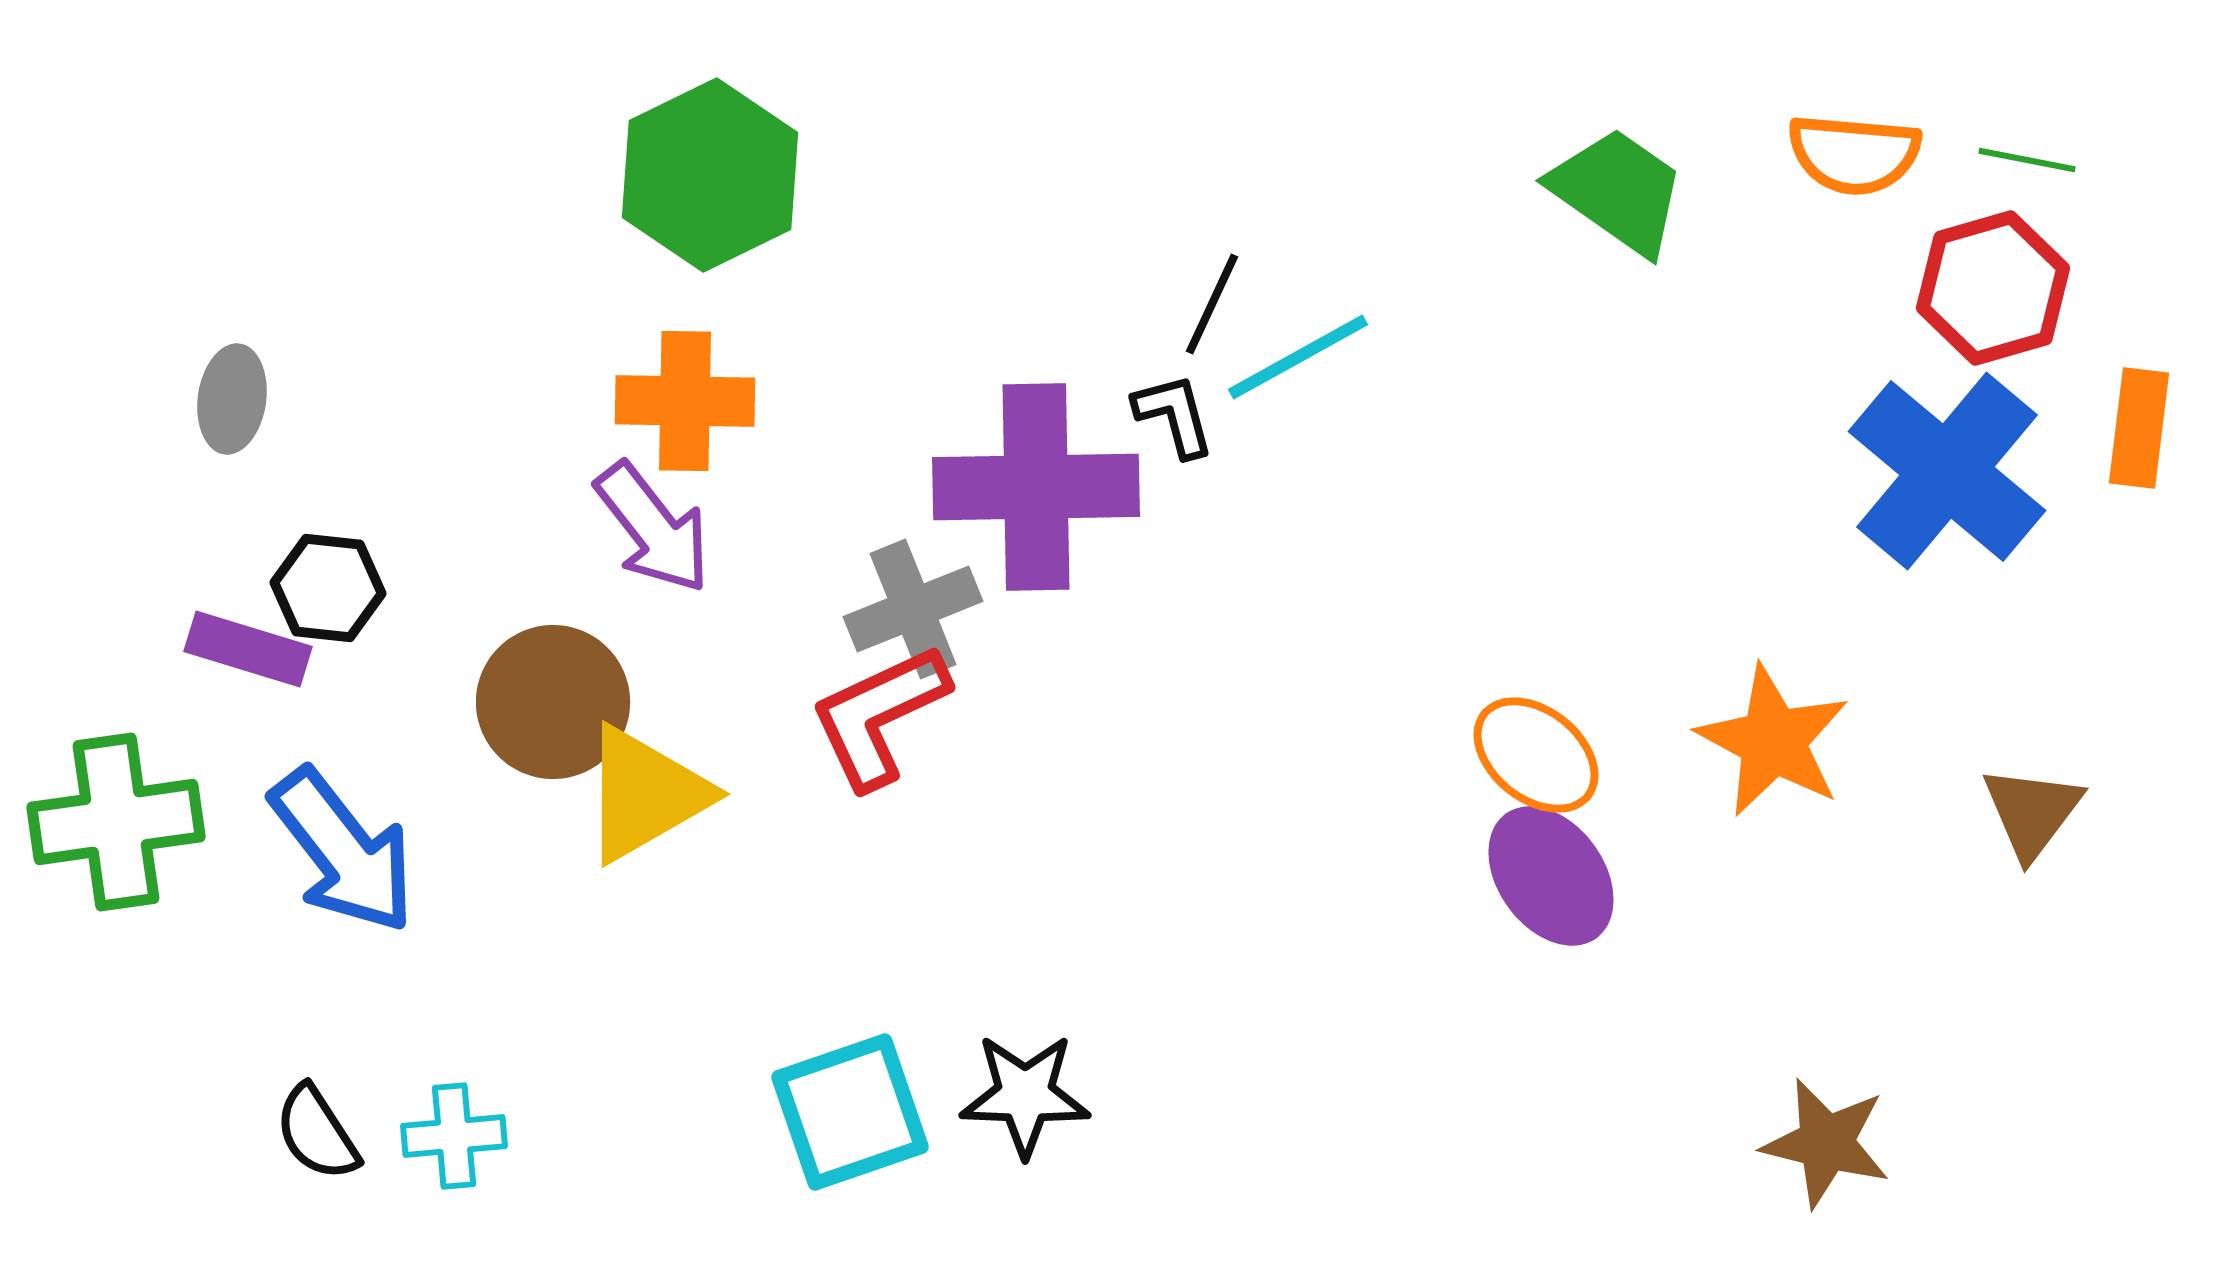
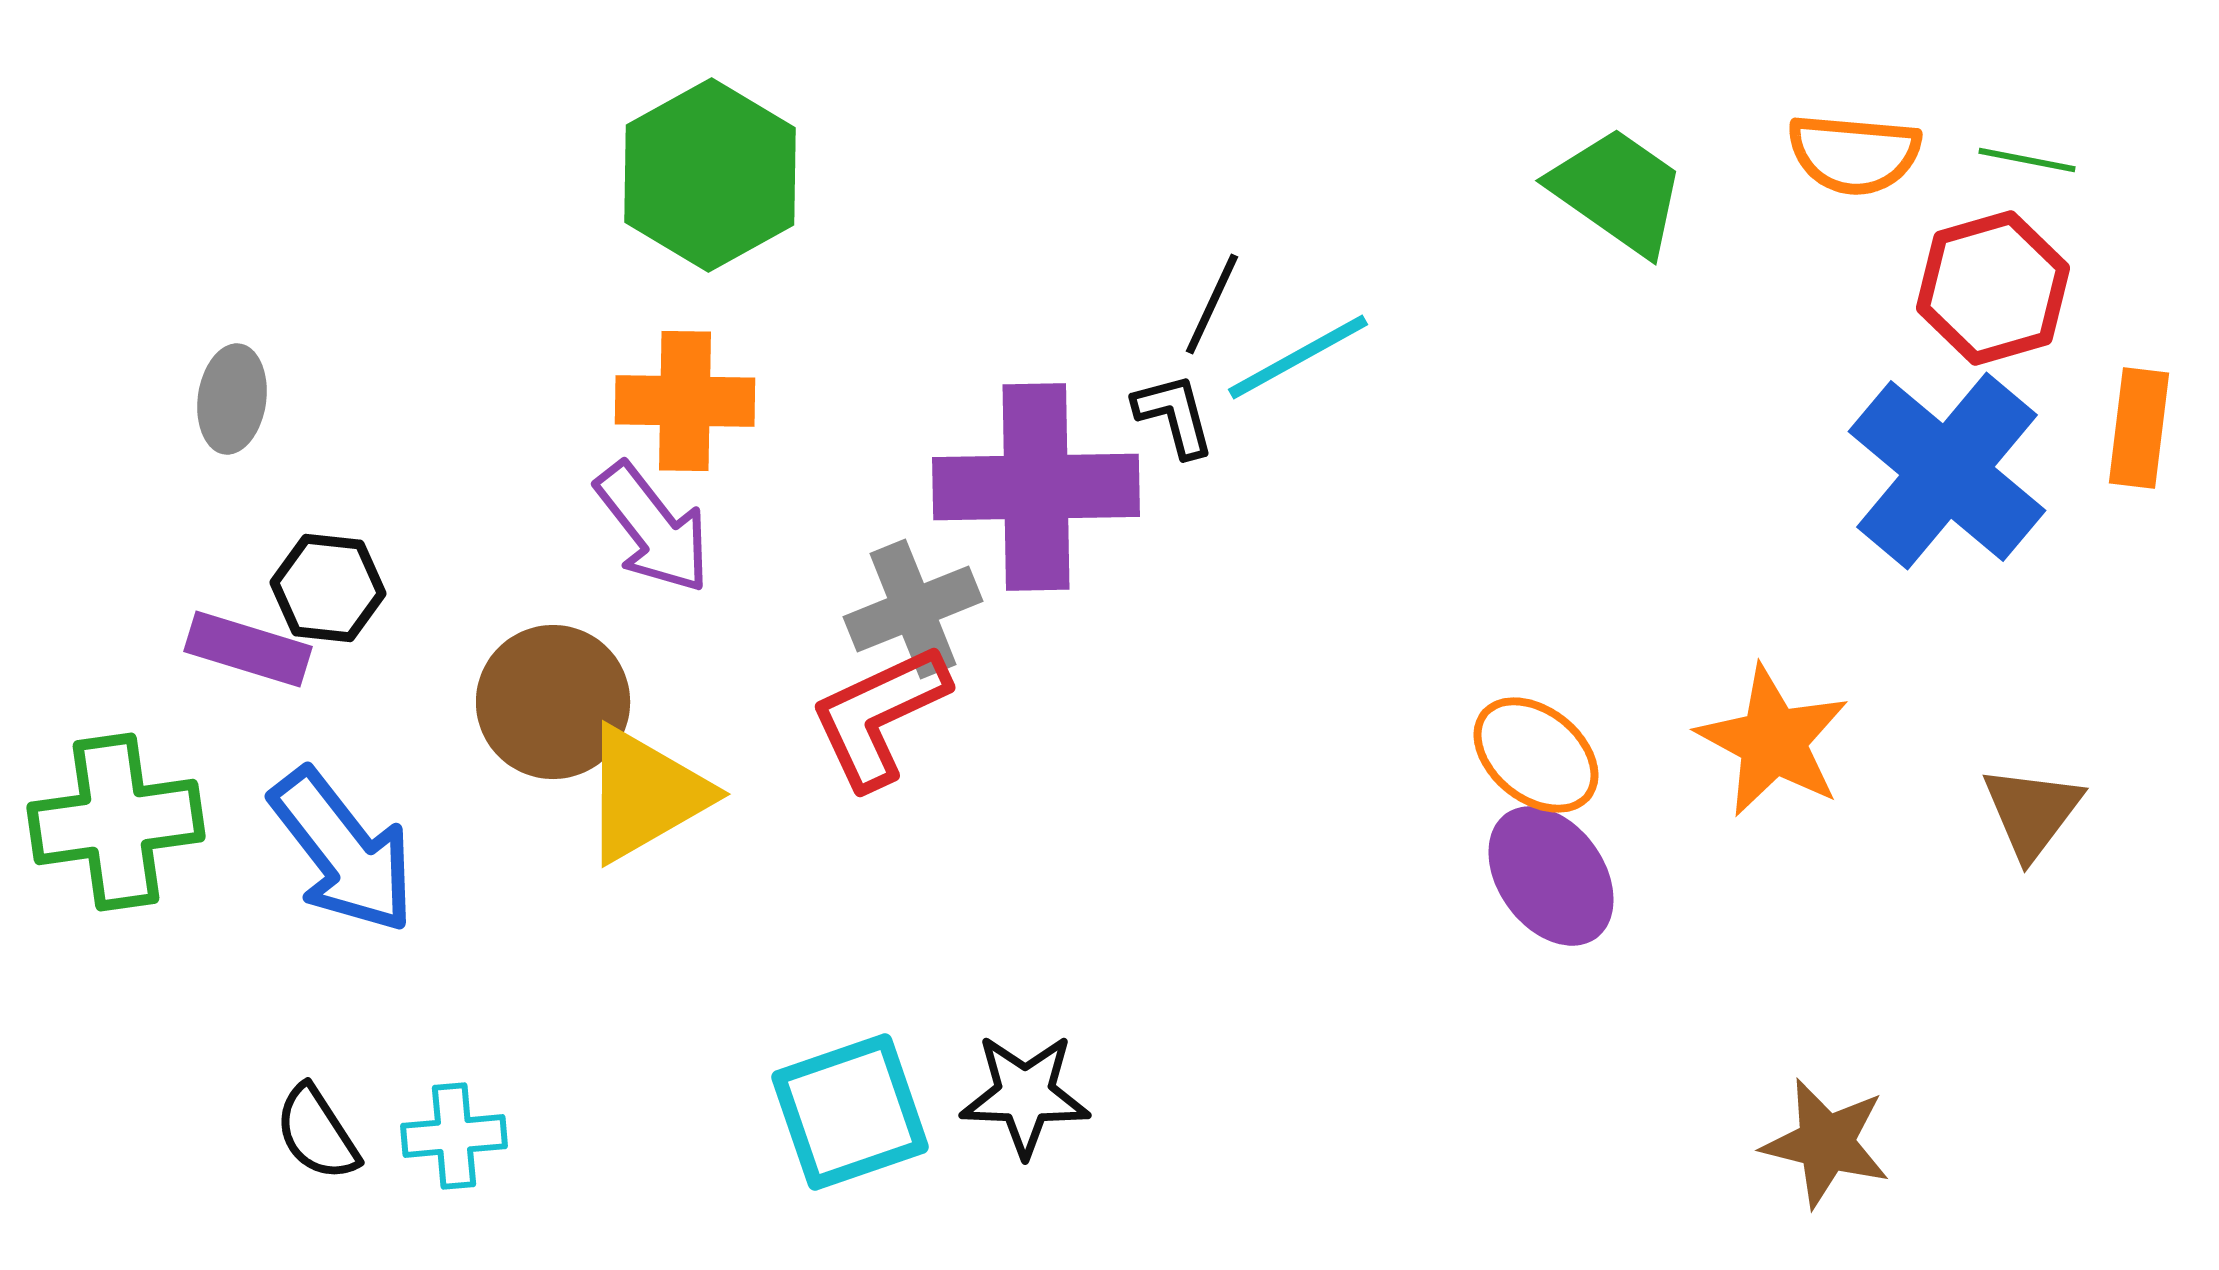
green hexagon: rotated 3 degrees counterclockwise
